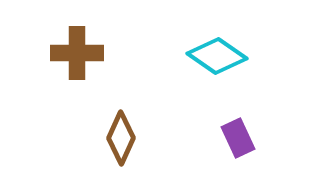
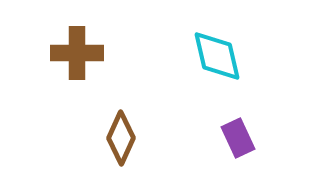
cyan diamond: rotated 42 degrees clockwise
